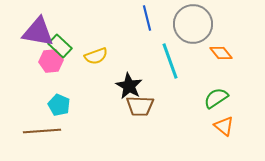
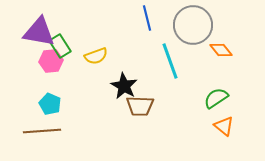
gray circle: moved 1 px down
purple triangle: moved 1 px right
green rectangle: rotated 15 degrees clockwise
orange diamond: moved 3 px up
black star: moved 5 px left
cyan pentagon: moved 9 px left, 1 px up
